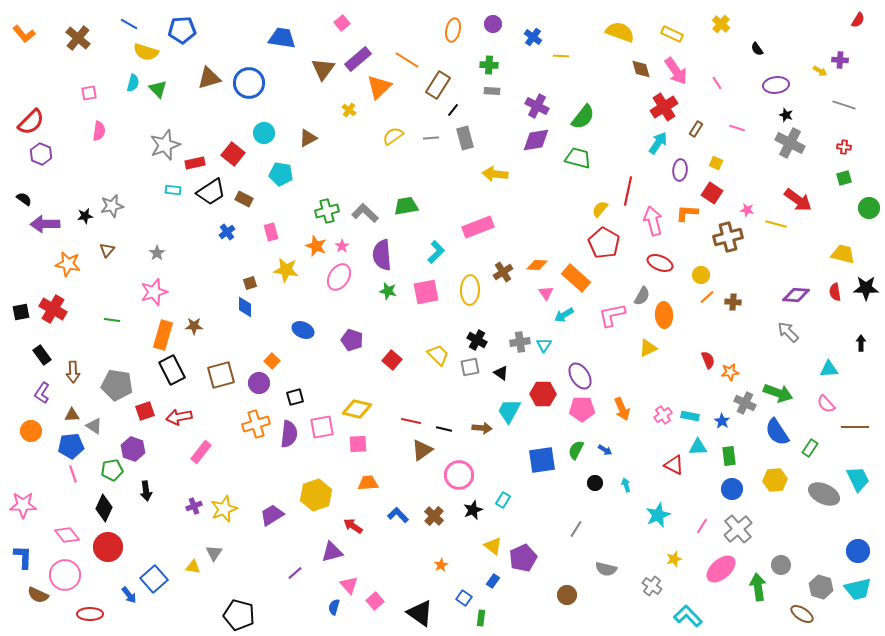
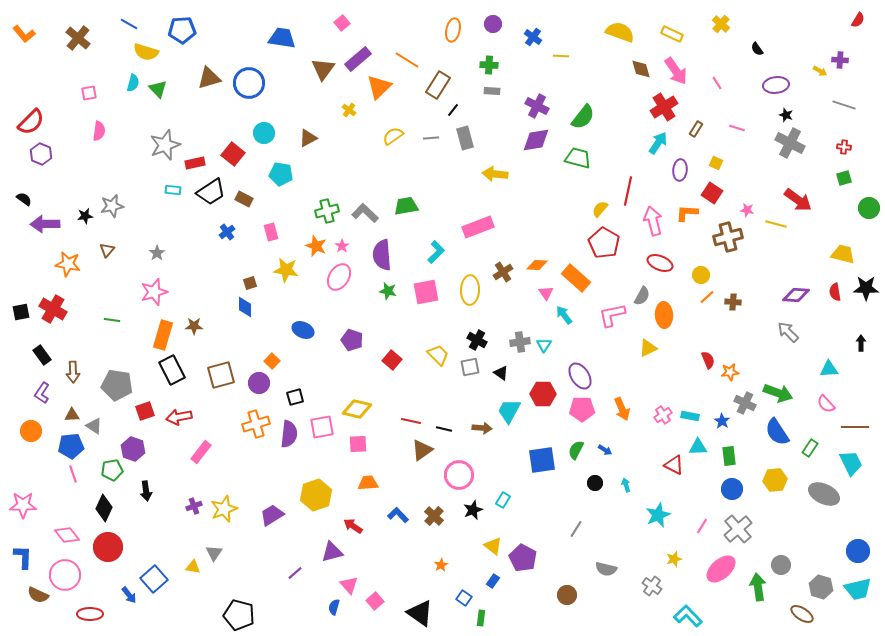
cyan arrow at (564, 315): rotated 84 degrees clockwise
cyan trapezoid at (858, 479): moved 7 px left, 16 px up
purple pentagon at (523, 558): rotated 20 degrees counterclockwise
